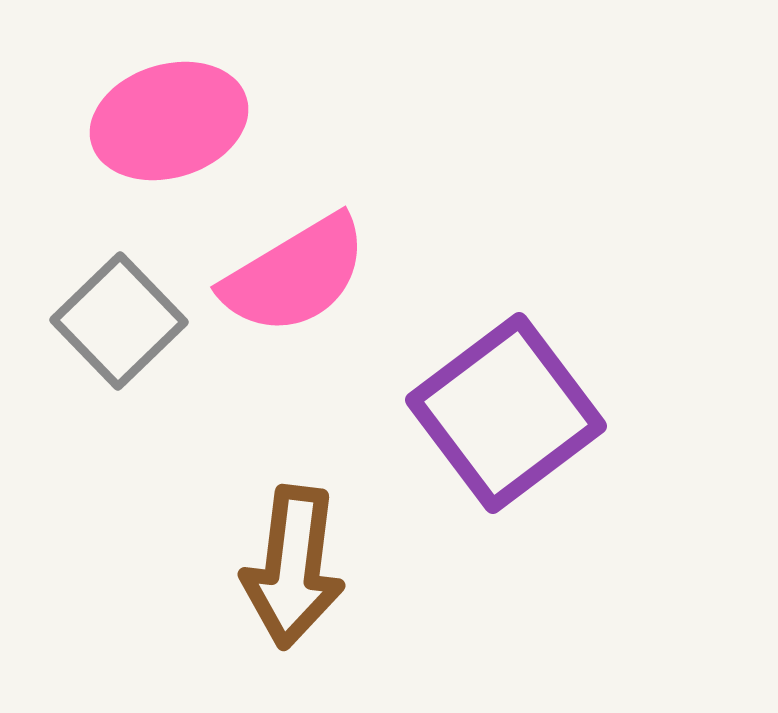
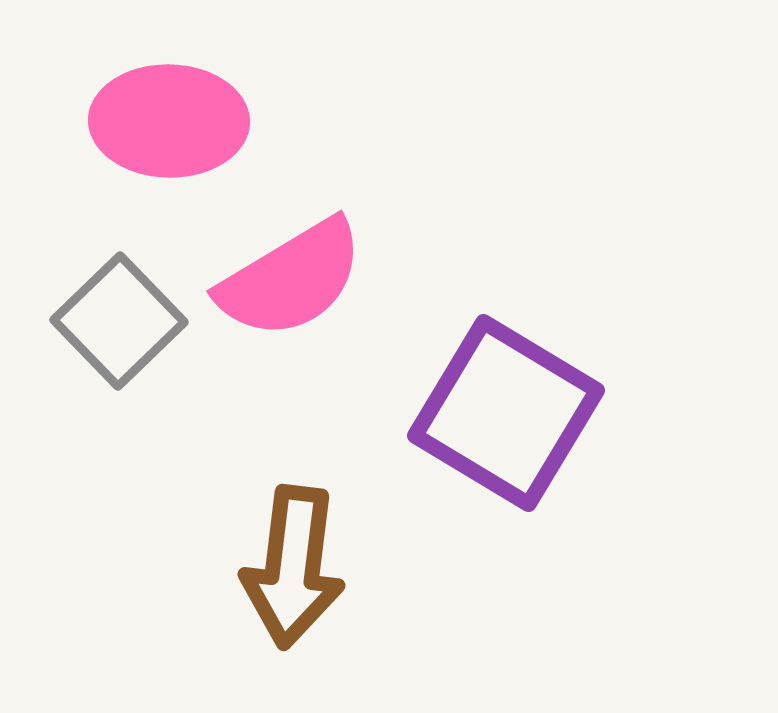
pink ellipse: rotated 18 degrees clockwise
pink semicircle: moved 4 px left, 4 px down
purple square: rotated 22 degrees counterclockwise
